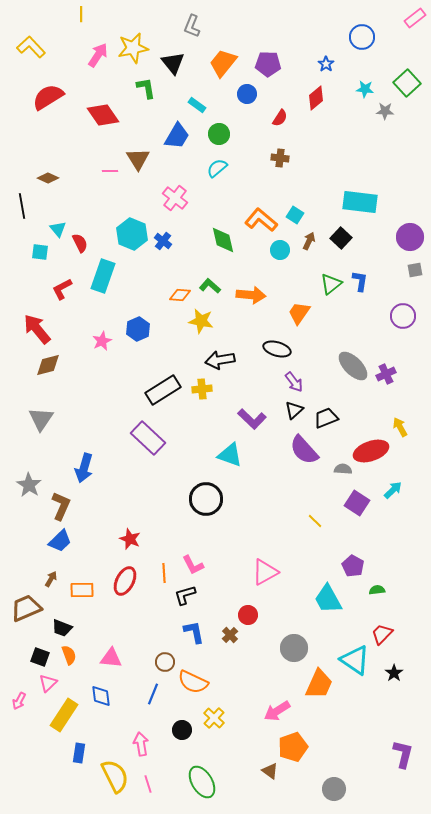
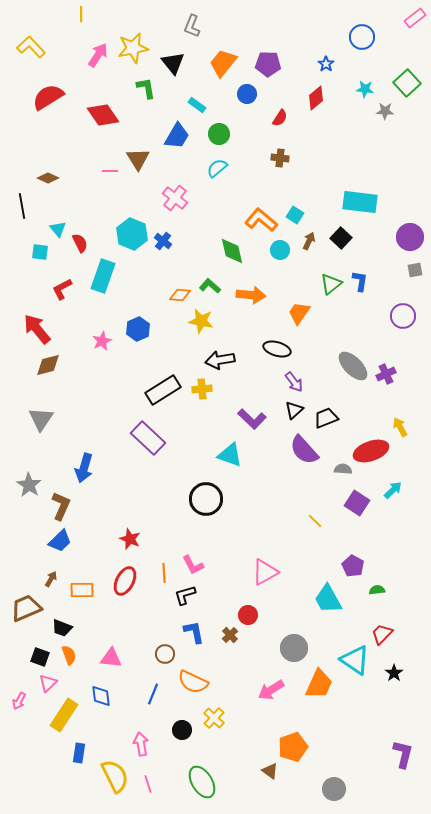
green diamond at (223, 240): moved 9 px right, 11 px down
brown circle at (165, 662): moved 8 px up
pink arrow at (277, 711): moved 6 px left, 21 px up
